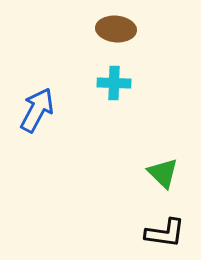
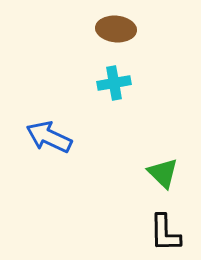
cyan cross: rotated 12 degrees counterclockwise
blue arrow: moved 12 px right, 27 px down; rotated 93 degrees counterclockwise
black L-shape: rotated 81 degrees clockwise
